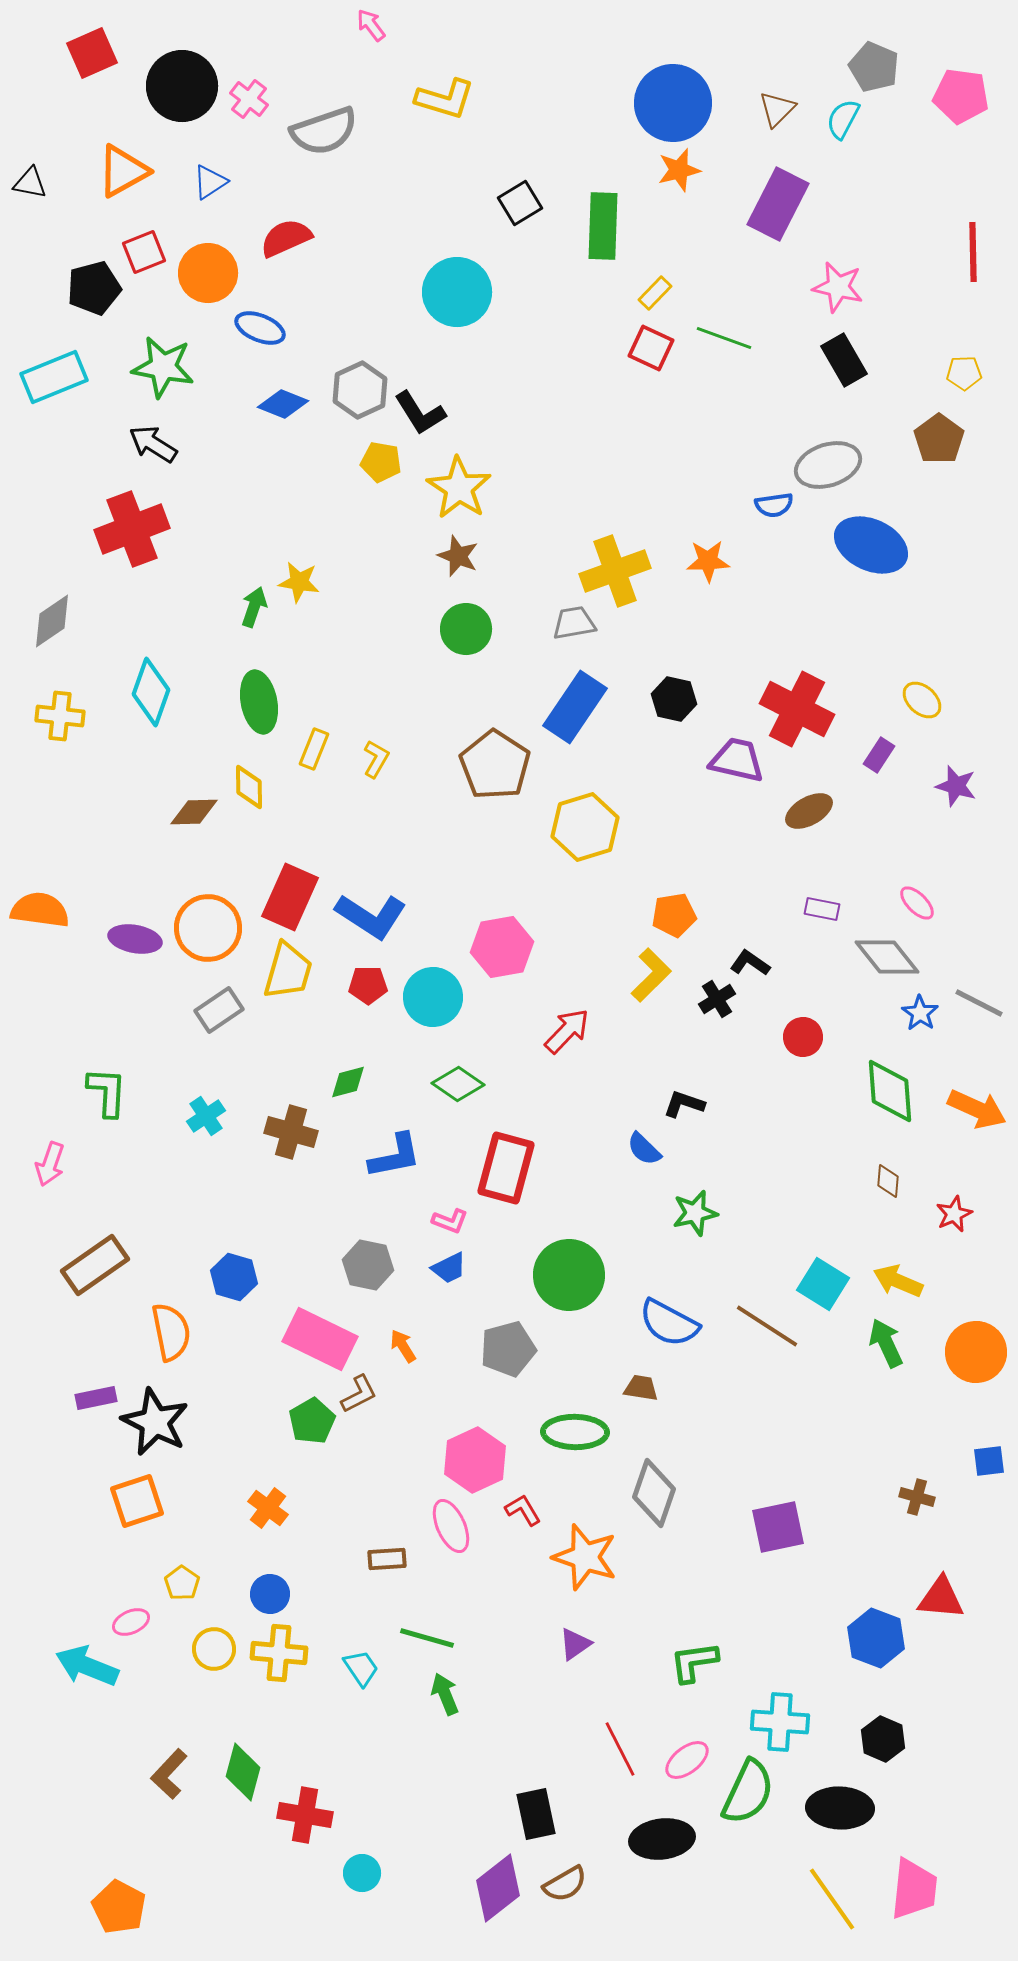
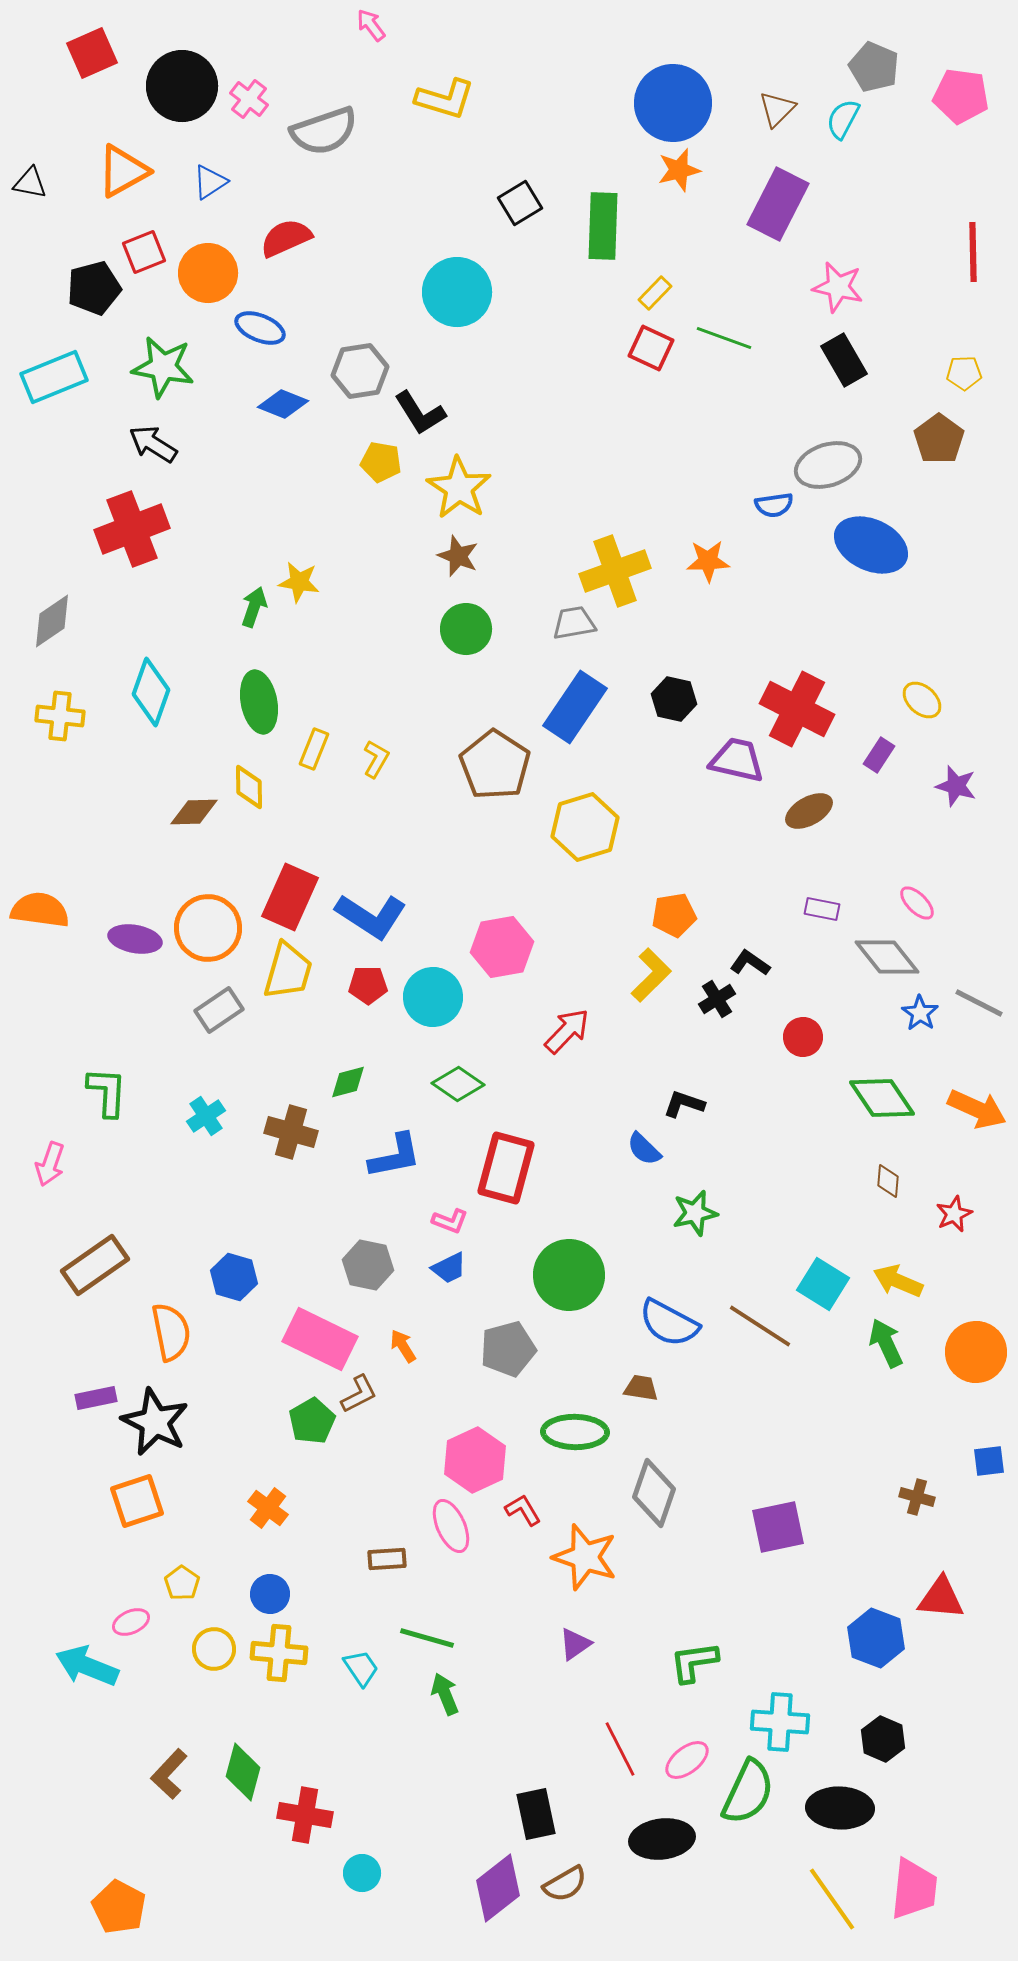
gray hexagon at (360, 390): moved 19 px up; rotated 16 degrees clockwise
green diamond at (890, 1091): moved 8 px left, 7 px down; rotated 30 degrees counterclockwise
brown line at (767, 1326): moved 7 px left
